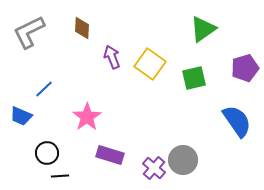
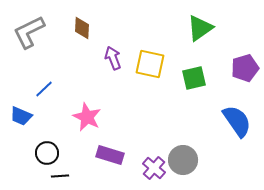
green triangle: moved 3 px left, 1 px up
purple arrow: moved 1 px right, 1 px down
yellow square: rotated 24 degrees counterclockwise
pink star: rotated 12 degrees counterclockwise
